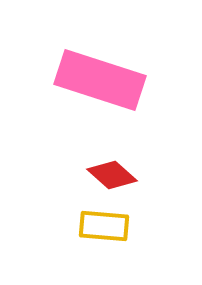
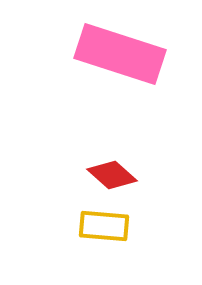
pink rectangle: moved 20 px right, 26 px up
